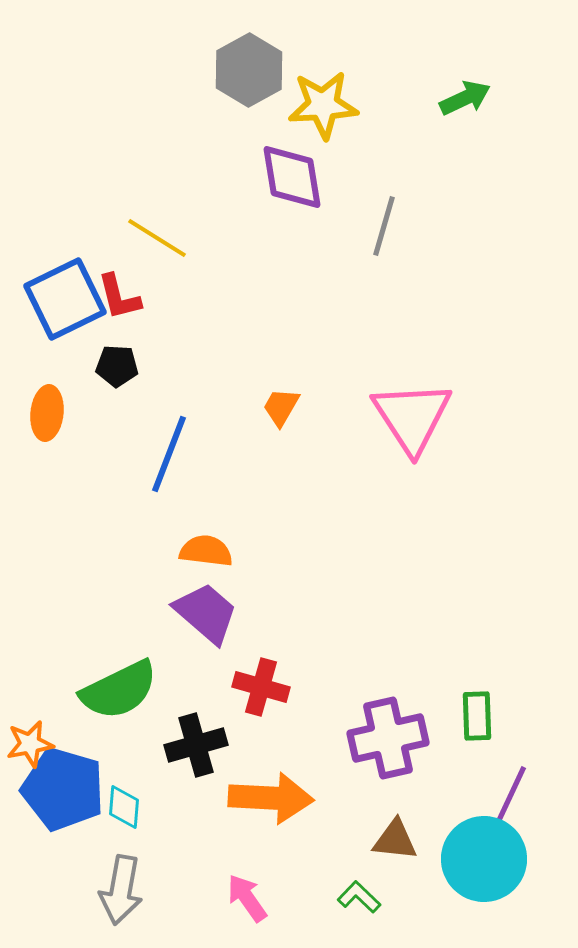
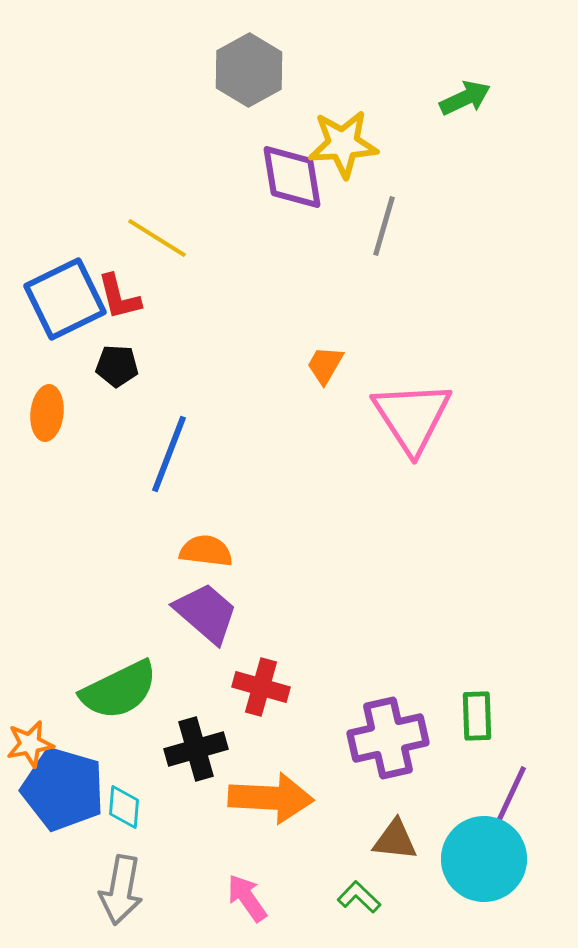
yellow star: moved 20 px right, 39 px down
orange trapezoid: moved 44 px right, 42 px up
black cross: moved 4 px down
